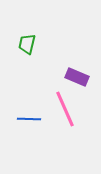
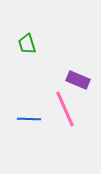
green trapezoid: rotated 30 degrees counterclockwise
purple rectangle: moved 1 px right, 3 px down
